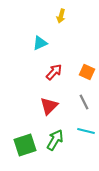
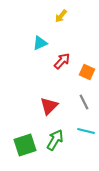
yellow arrow: rotated 24 degrees clockwise
red arrow: moved 8 px right, 11 px up
